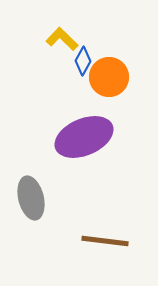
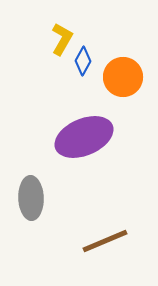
yellow L-shape: rotated 76 degrees clockwise
orange circle: moved 14 px right
gray ellipse: rotated 12 degrees clockwise
brown line: rotated 30 degrees counterclockwise
